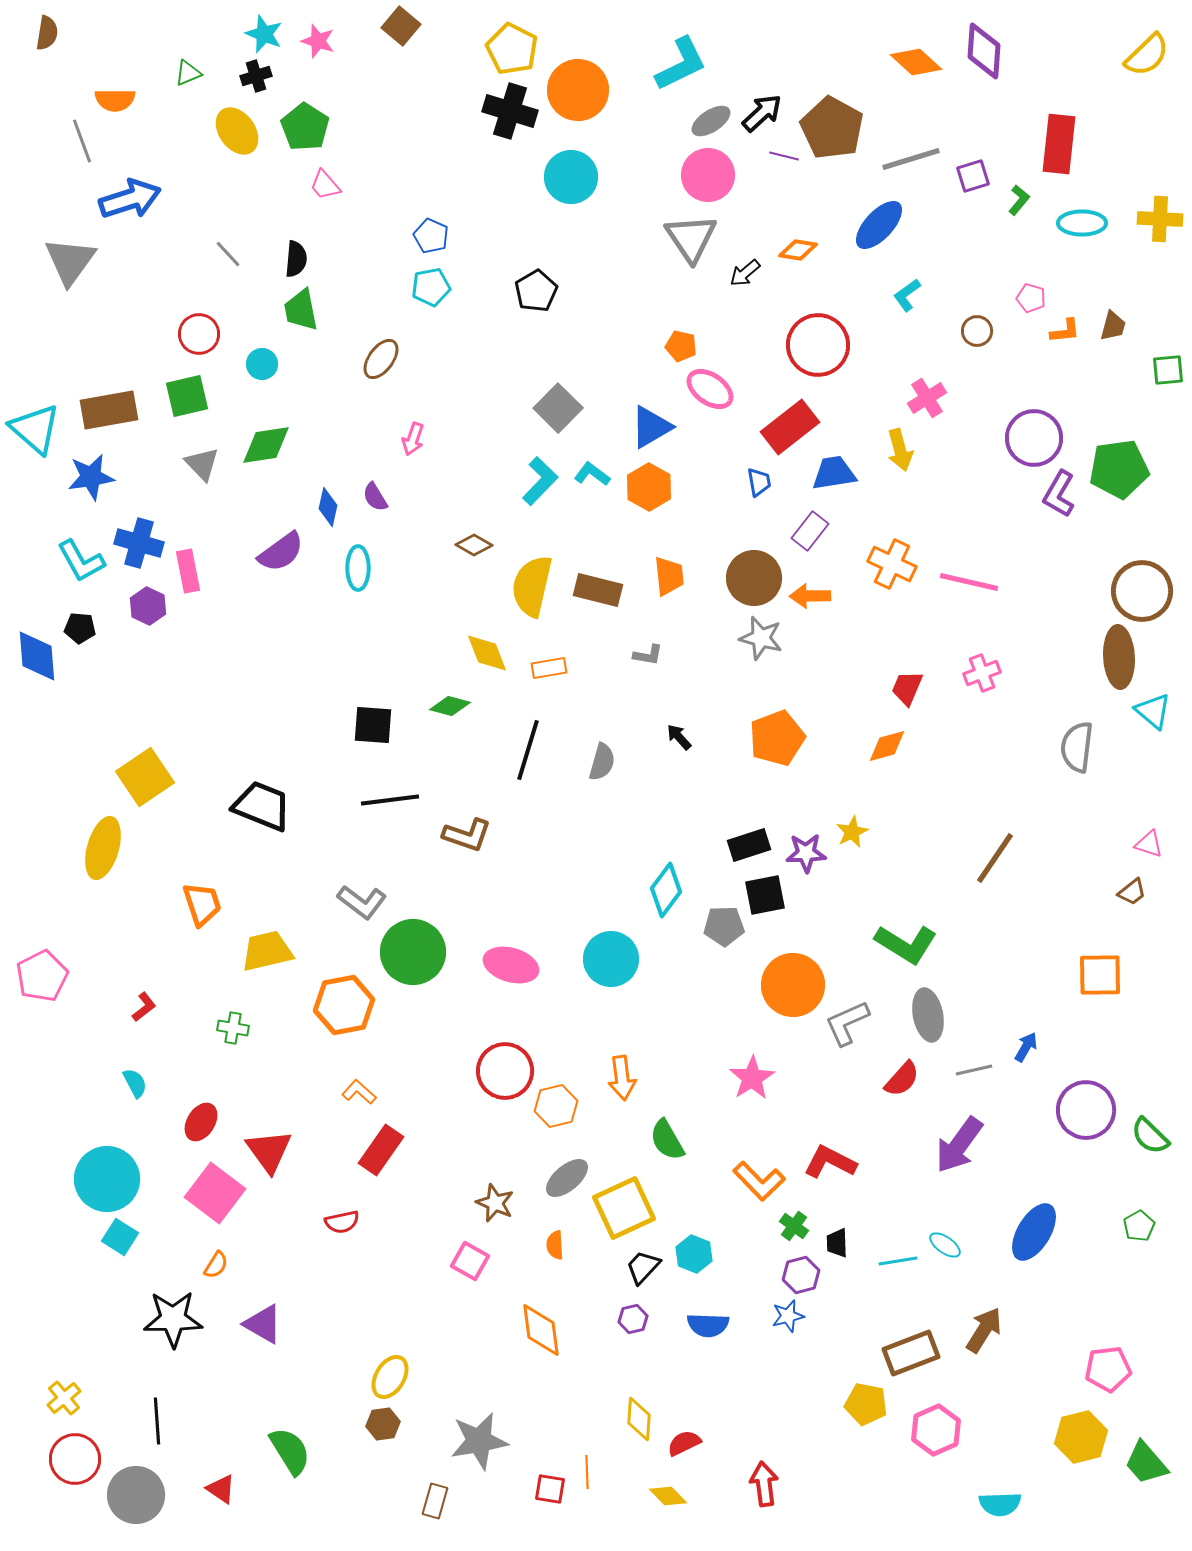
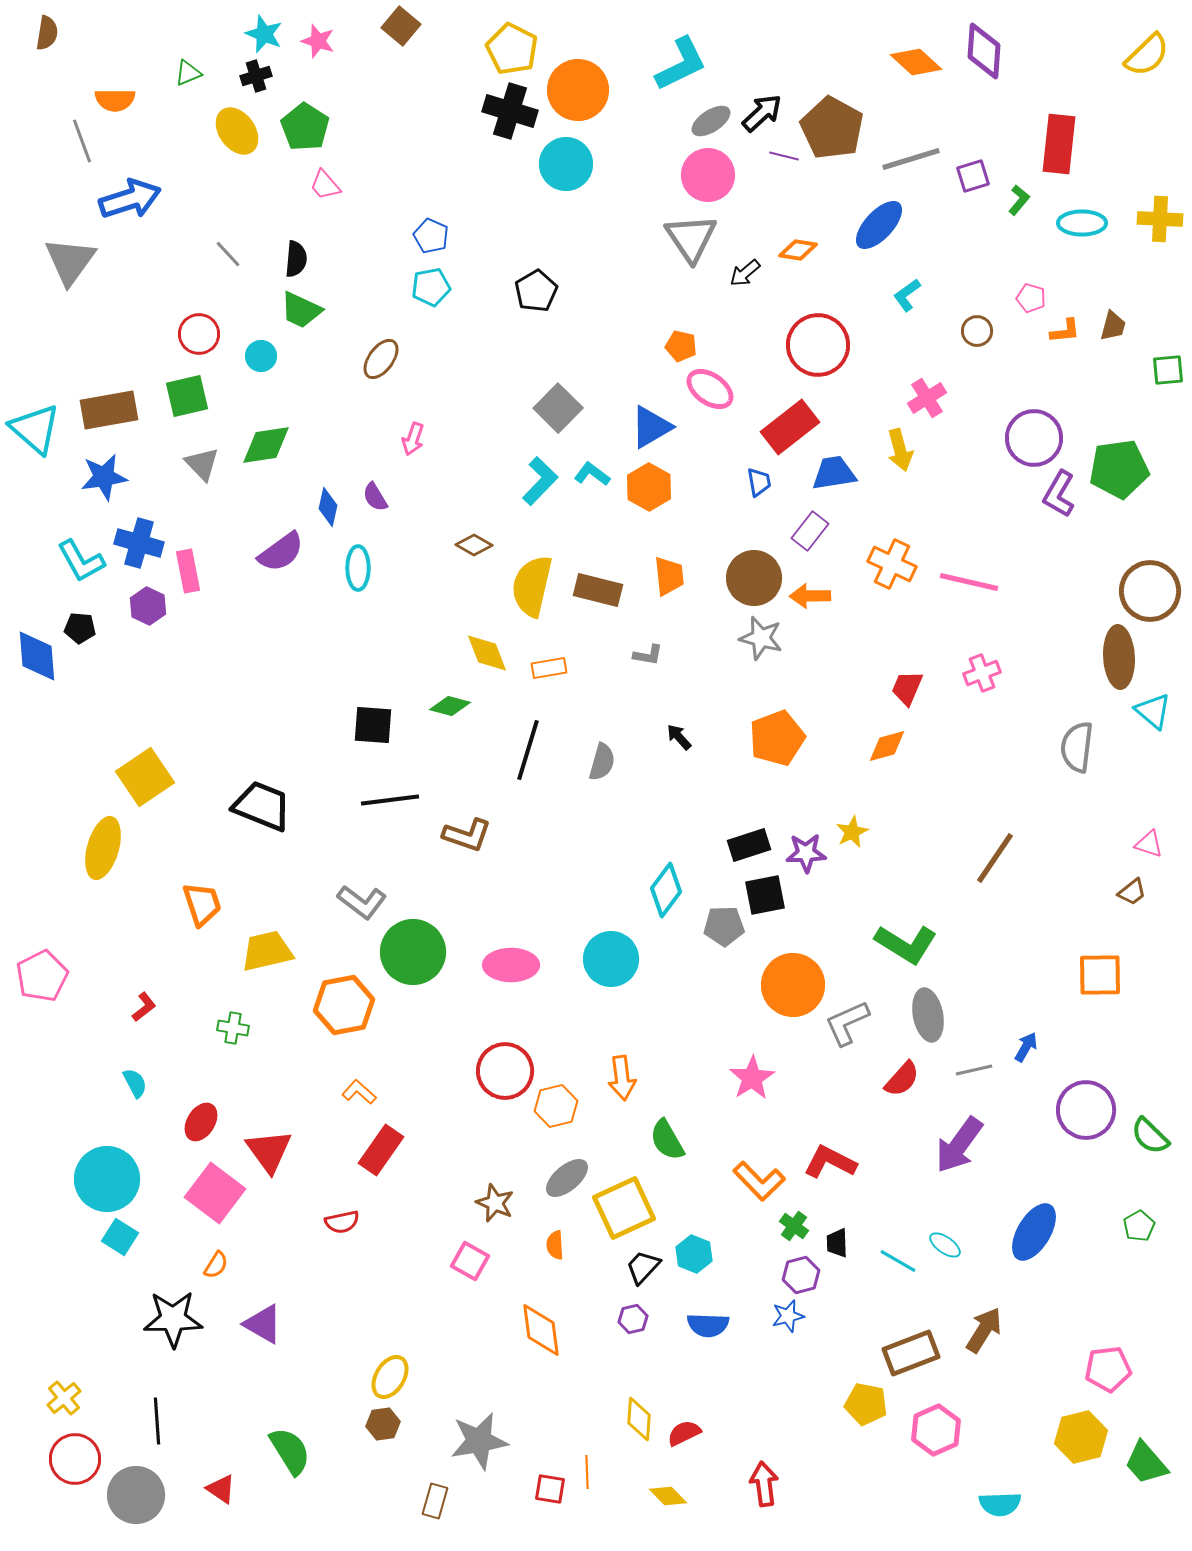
cyan circle at (571, 177): moved 5 px left, 13 px up
green trapezoid at (301, 310): rotated 54 degrees counterclockwise
cyan circle at (262, 364): moved 1 px left, 8 px up
blue star at (91, 477): moved 13 px right
brown circle at (1142, 591): moved 8 px right
pink ellipse at (511, 965): rotated 16 degrees counterclockwise
cyan line at (898, 1261): rotated 39 degrees clockwise
red semicircle at (684, 1443): moved 10 px up
